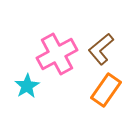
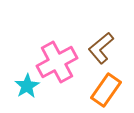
brown L-shape: moved 1 px up
pink cross: moved 8 px down
